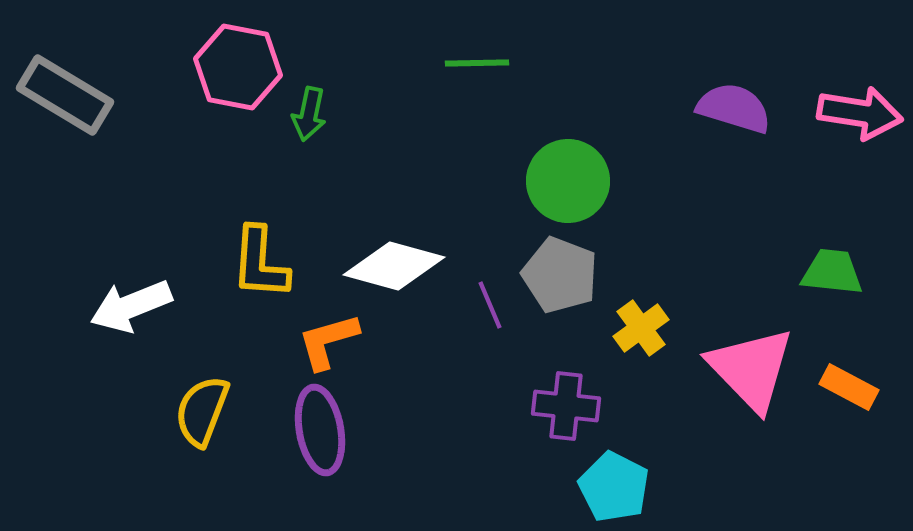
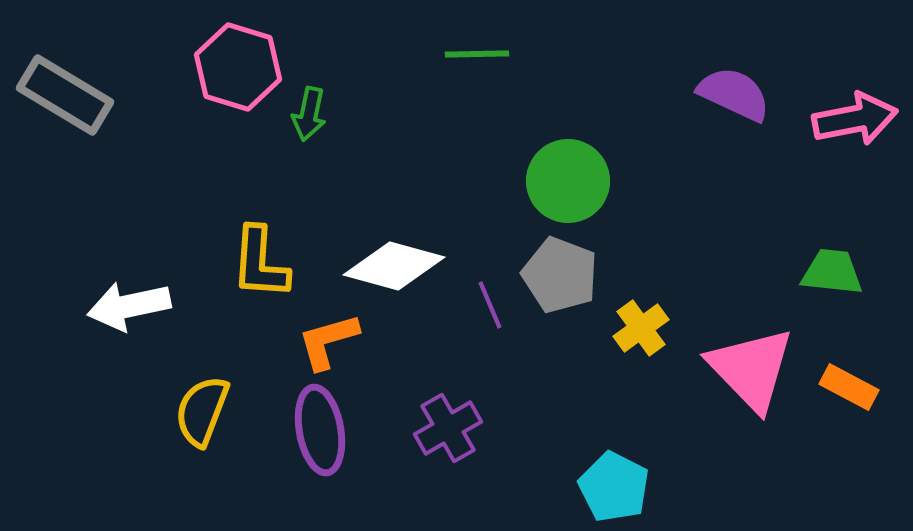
green line: moved 9 px up
pink hexagon: rotated 6 degrees clockwise
purple semicircle: moved 14 px up; rotated 8 degrees clockwise
pink arrow: moved 5 px left, 6 px down; rotated 20 degrees counterclockwise
white arrow: moved 2 px left; rotated 10 degrees clockwise
purple cross: moved 118 px left, 22 px down; rotated 36 degrees counterclockwise
